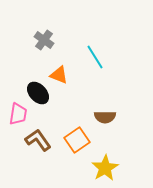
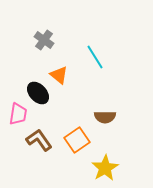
orange triangle: rotated 18 degrees clockwise
brown L-shape: moved 1 px right
